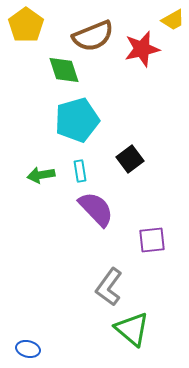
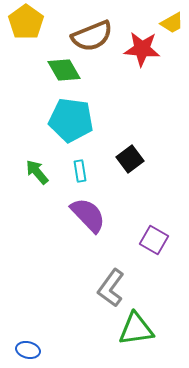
yellow trapezoid: moved 1 px left, 3 px down
yellow pentagon: moved 3 px up
brown semicircle: moved 1 px left
red star: rotated 18 degrees clockwise
green diamond: rotated 12 degrees counterclockwise
cyan pentagon: moved 6 px left; rotated 24 degrees clockwise
green arrow: moved 4 px left, 3 px up; rotated 60 degrees clockwise
purple semicircle: moved 8 px left, 6 px down
purple square: moved 2 px right; rotated 36 degrees clockwise
gray L-shape: moved 2 px right, 1 px down
green triangle: moved 4 px right; rotated 48 degrees counterclockwise
blue ellipse: moved 1 px down
